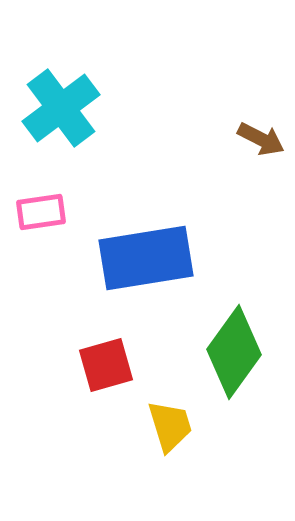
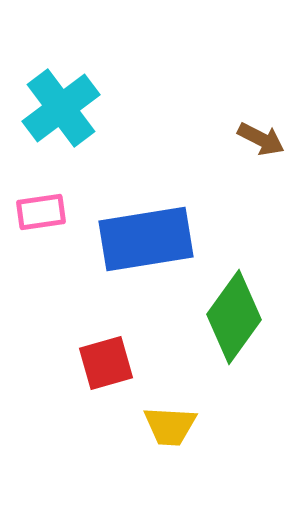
blue rectangle: moved 19 px up
green diamond: moved 35 px up
red square: moved 2 px up
yellow trapezoid: rotated 110 degrees clockwise
